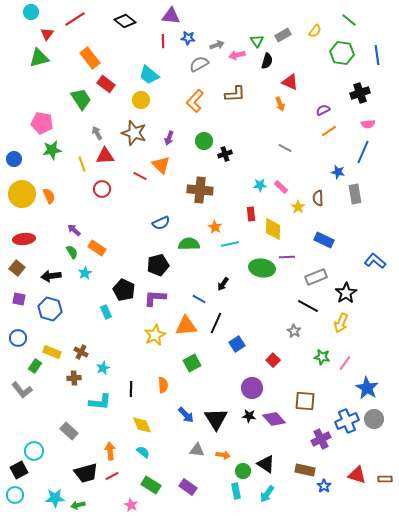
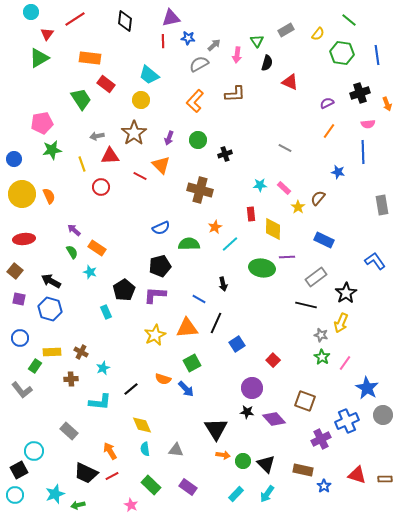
purple triangle at (171, 16): moved 2 px down; rotated 18 degrees counterclockwise
black diamond at (125, 21): rotated 60 degrees clockwise
yellow semicircle at (315, 31): moved 3 px right, 3 px down
gray rectangle at (283, 35): moved 3 px right, 5 px up
gray arrow at (217, 45): moved 3 px left; rotated 24 degrees counterclockwise
pink arrow at (237, 55): rotated 70 degrees counterclockwise
green triangle at (39, 58): rotated 15 degrees counterclockwise
orange rectangle at (90, 58): rotated 45 degrees counterclockwise
black semicircle at (267, 61): moved 2 px down
orange arrow at (280, 104): moved 107 px right
purple semicircle at (323, 110): moved 4 px right, 7 px up
pink pentagon at (42, 123): rotated 20 degrees counterclockwise
orange line at (329, 131): rotated 21 degrees counterclockwise
gray arrow at (97, 133): moved 3 px down; rotated 72 degrees counterclockwise
brown star at (134, 133): rotated 20 degrees clockwise
green circle at (204, 141): moved 6 px left, 1 px up
blue line at (363, 152): rotated 25 degrees counterclockwise
red triangle at (105, 156): moved 5 px right
pink rectangle at (281, 187): moved 3 px right, 1 px down
red circle at (102, 189): moved 1 px left, 2 px up
brown cross at (200, 190): rotated 10 degrees clockwise
gray rectangle at (355, 194): moved 27 px right, 11 px down
brown semicircle at (318, 198): rotated 42 degrees clockwise
blue semicircle at (161, 223): moved 5 px down
orange star at (215, 227): rotated 16 degrees clockwise
cyan line at (230, 244): rotated 30 degrees counterclockwise
blue L-shape at (375, 261): rotated 15 degrees clockwise
black pentagon at (158, 265): moved 2 px right, 1 px down
brown square at (17, 268): moved 2 px left, 3 px down
cyan star at (85, 273): moved 5 px right, 1 px up; rotated 24 degrees counterclockwise
black arrow at (51, 276): moved 5 px down; rotated 36 degrees clockwise
gray rectangle at (316, 277): rotated 15 degrees counterclockwise
black arrow at (223, 284): rotated 48 degrees counterclockwise
black pentagon at (124, 290): rotated 15 degrees clockwise
purple L-shape at (155, 298): moved 3 px up
black line at (308, 306): moved 2 px left, 1 px up; rotated 15 degrees counterclockwise
orange triangle at (186, 326): moved 1 px right, 2 px down
gray star at (294, 331): moved 27 px right, 4 px down; rotated 16 degrees counterclockwise
blue circle at (18, 338): moved 2 px right
yellow rectangle at (52, 352): rotated 24 degrees counterclockwise
green star at (322, 357): rotated 21 degrees clockwise
brown cross at (74, 378): moved 3 px left, 1 px down
orange semicircle at (163, 385): moved 6 px up; rotated 112 degrees clockwise
black line at (131, 389): rotated 49 degrees clockwise
brown square at (305, 401): rotated 15 degrees clockwise
blue arrow at (186, 415): moved 26 px up
black star at (249, 416): moved 2 px left, 4 px up
black triangle at (216, 419): moved 10 px down
gray circle at (374, 419): moved 9 px right, 4 px up
gray triangle at (197, 450): moved 21 px left
orange arrow at (110, 451): rotated 24 degrees counterclockwise
cyan semicircle at (143, 452): moved 2 px right, 3 px up; rotated 136 degrees counterclockwise
black triangle at (266, 464): rotated 12 degrees clockwise
brown rectangle at (305, 470): moved 2 px left
green circle at (243, 471): moved 10 px up
black trapezoid at (86, 473): rotated 40 degrees clockwise
green rectangle at (151, 485): rotated 12 degrees clockwise
cyan rectangle at (236, 491): moved 3 px down; rotated 56 degrees clockwise
cyan star at (55, 498): moved 4 px up; rotated 18 degrees counterclockwise
